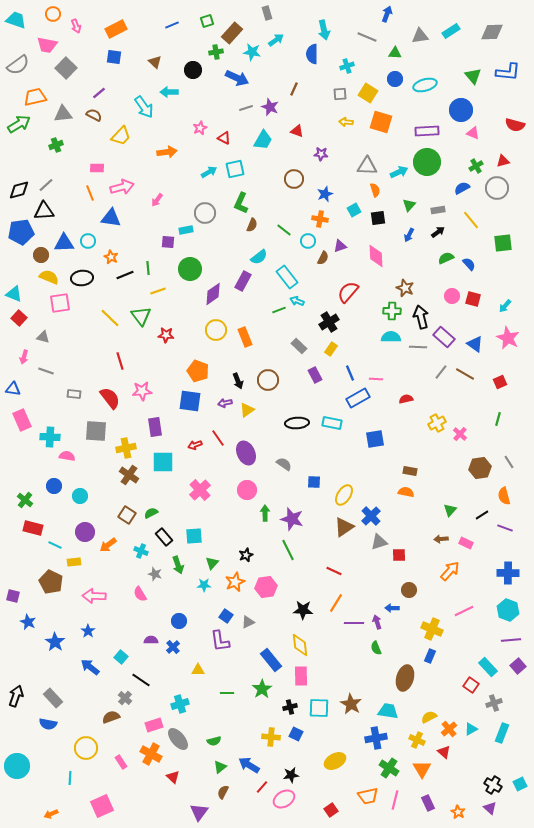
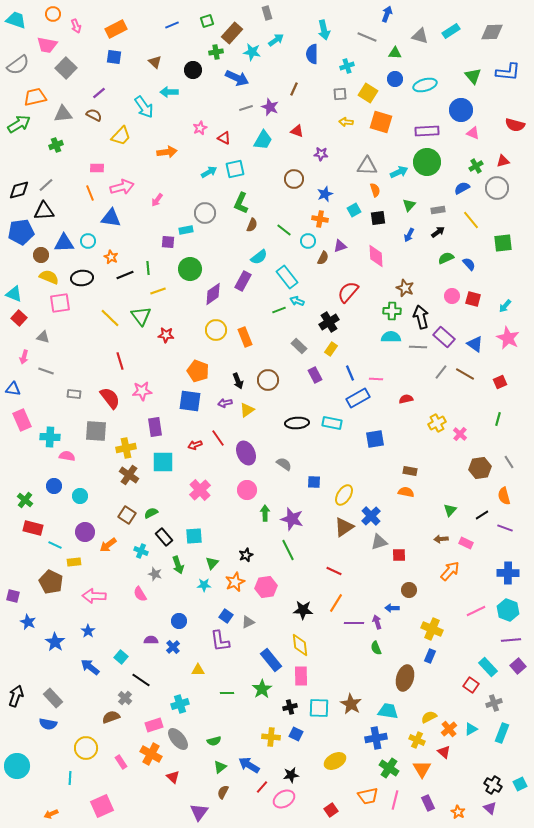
gray triangle at (420, 36): rotated 24 degrees clockwise
pink line at (464, 611): moved 12 px right
